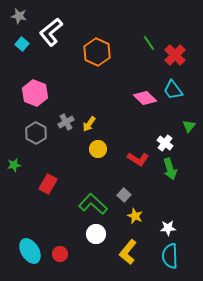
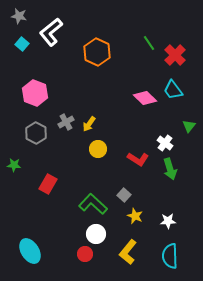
green star: rotated 16 degrees clockwise
white star: moved 7 px up
red circle: moved 25 px right
